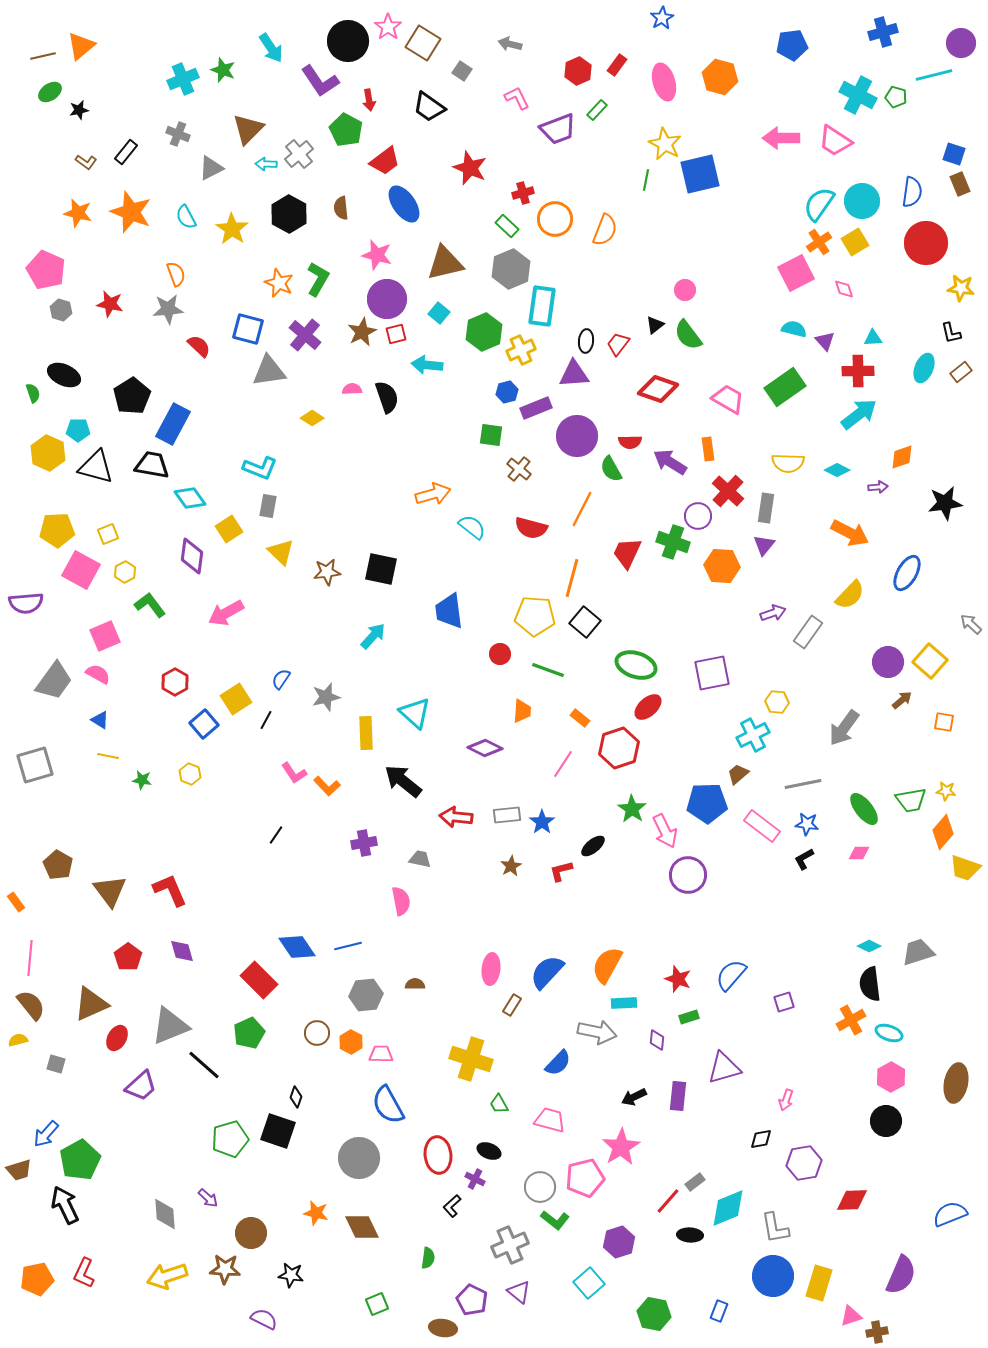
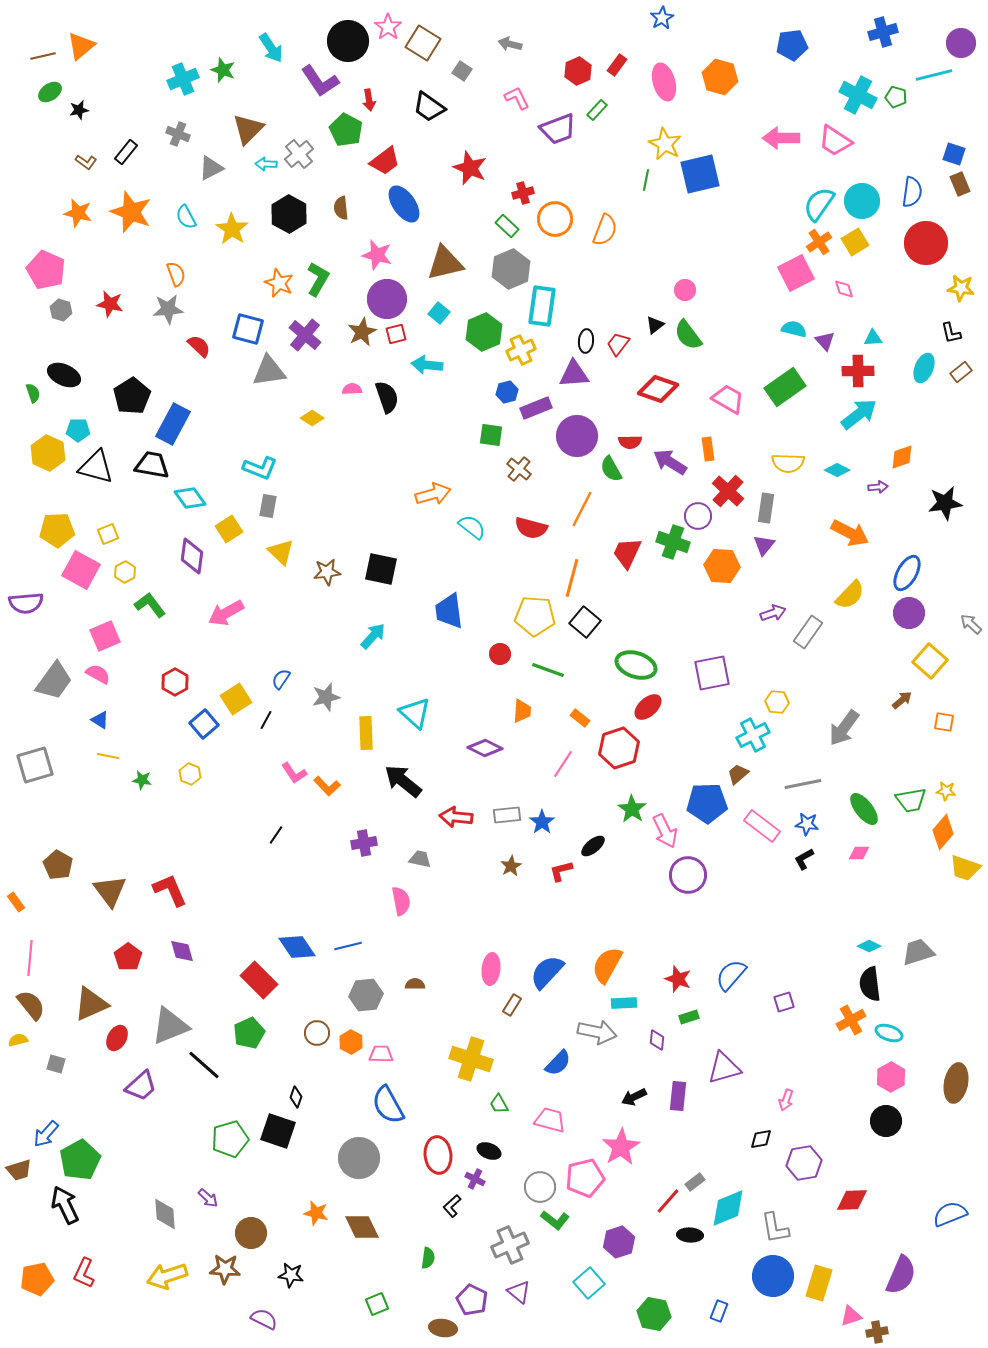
purple circle at (888, 662): moved 21 px right, 49 px up
